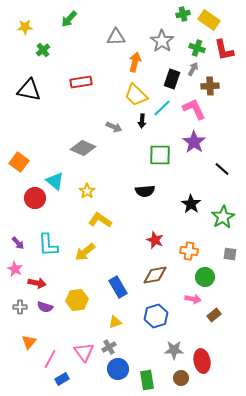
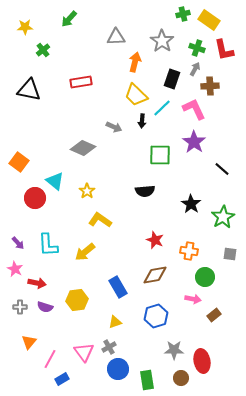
gray arrow at (193, 69): moved 2 px right
